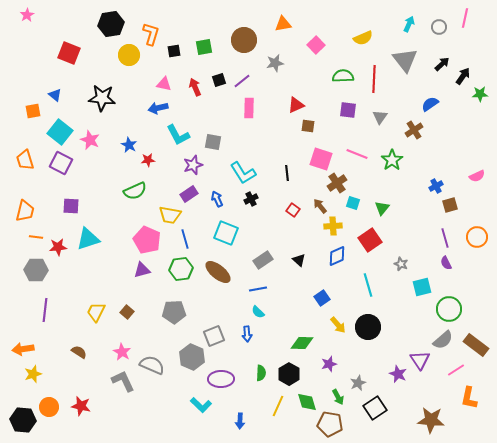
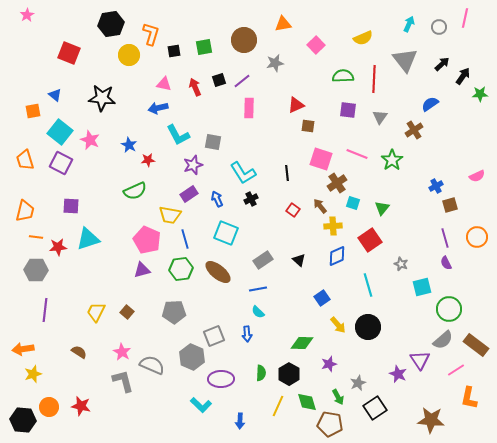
gray L-shape at (123, 381): rotated 10 degrees clockwise
